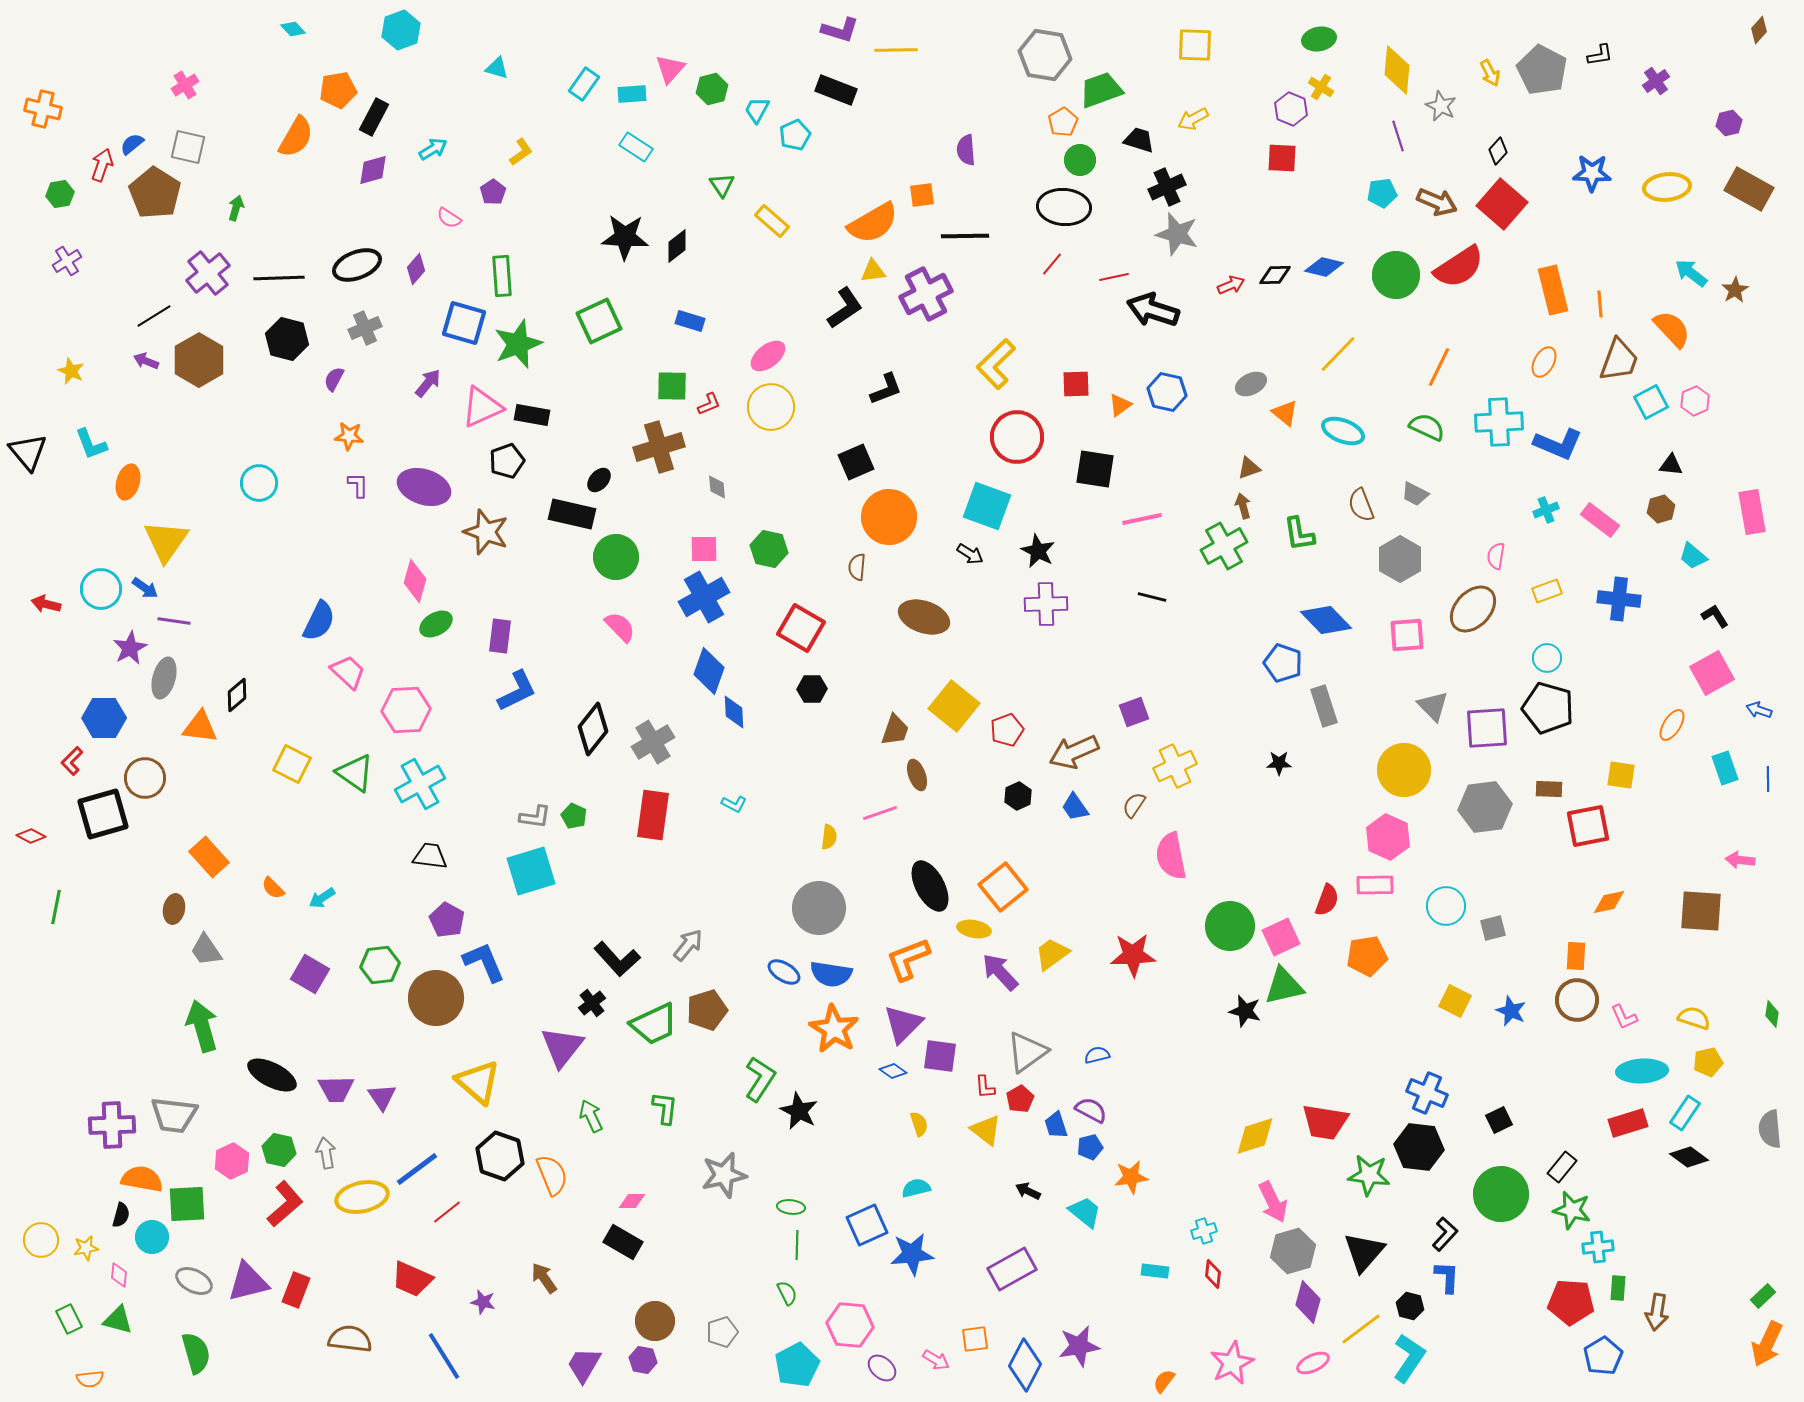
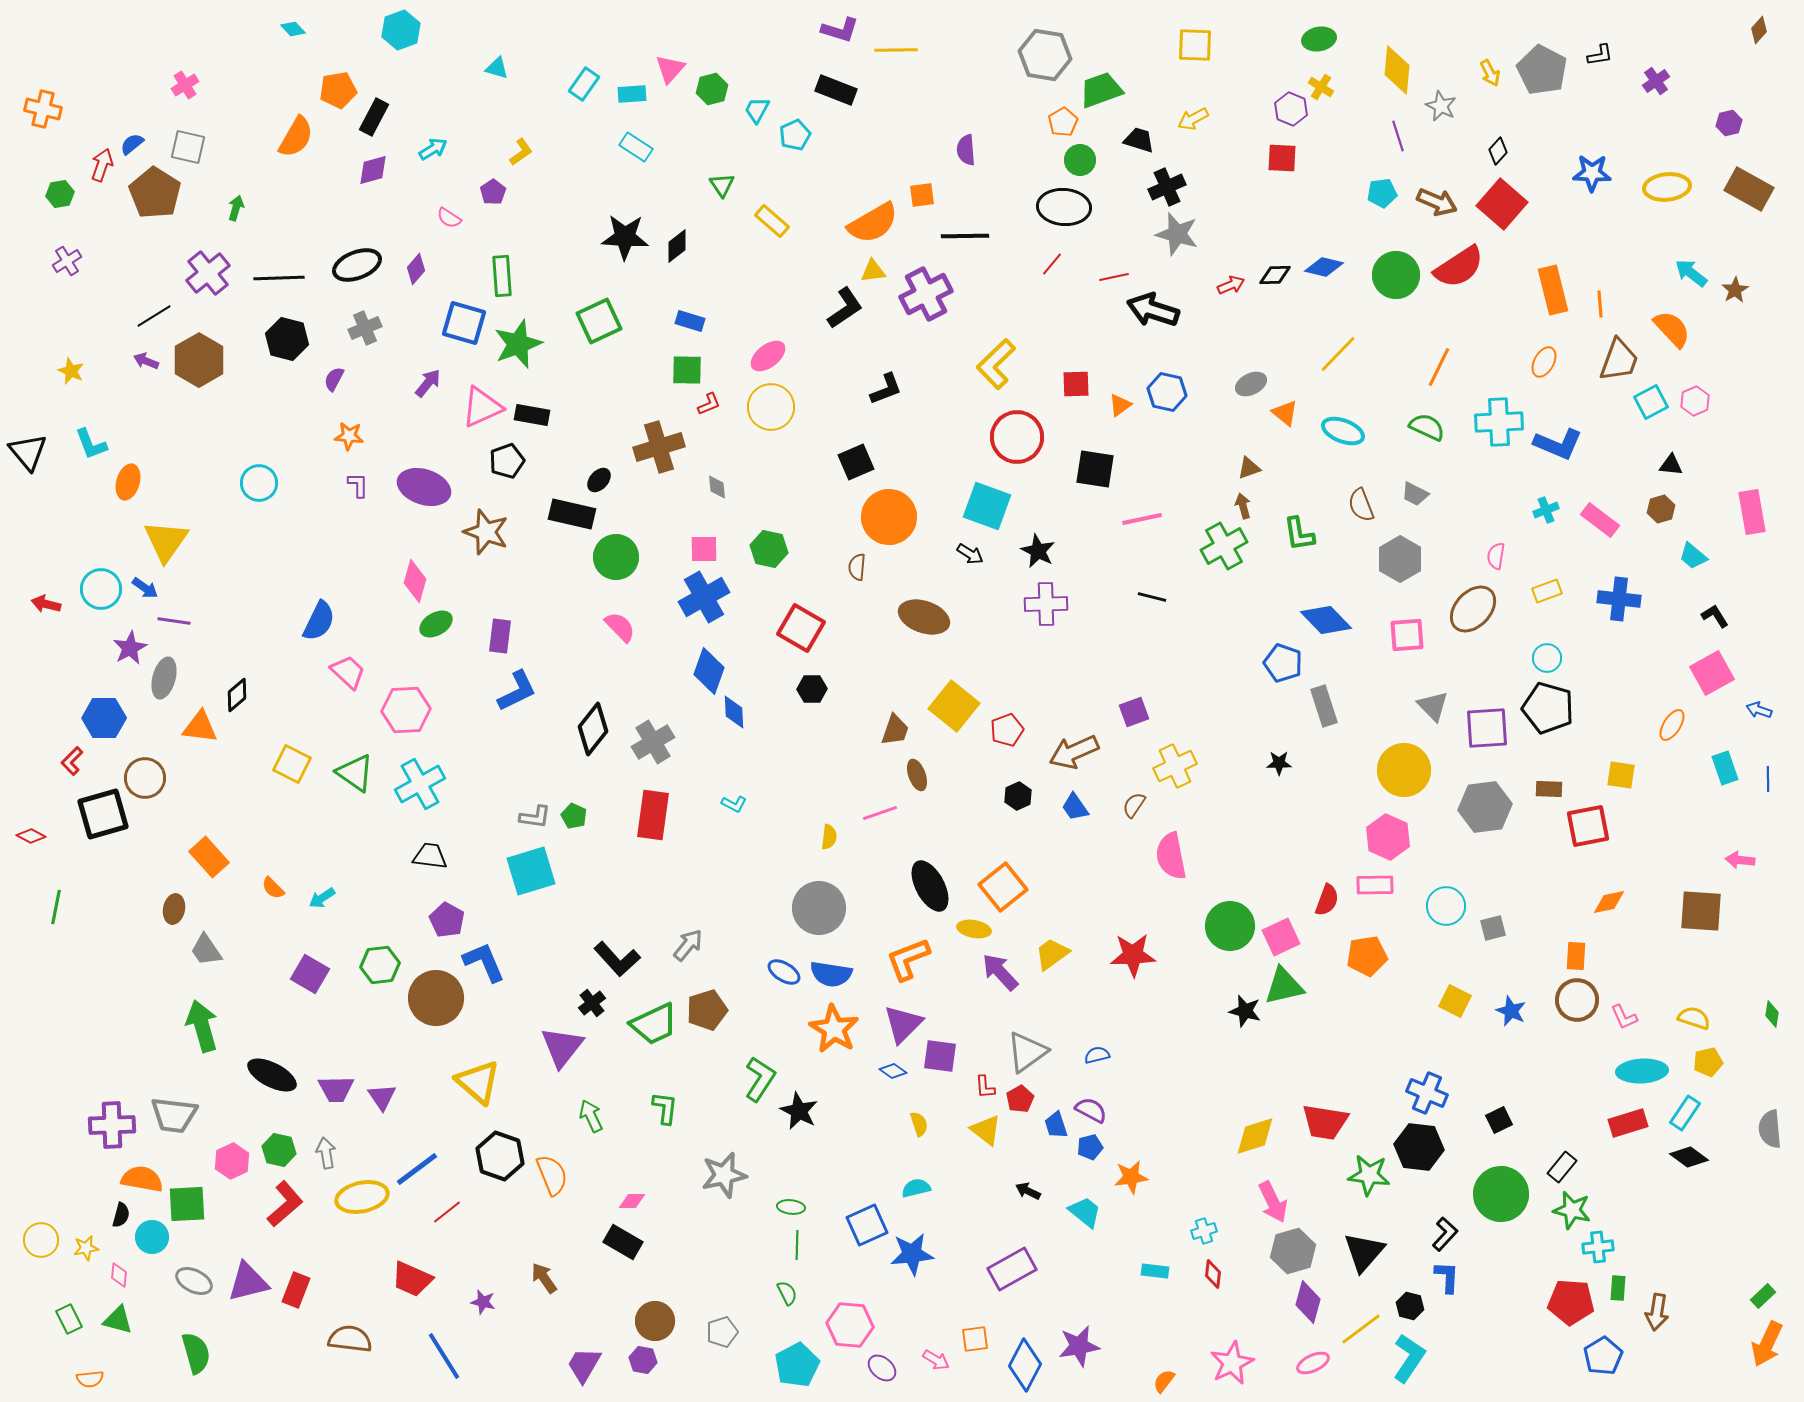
green square at (672, 386): moved 15 px right, 16 px up
